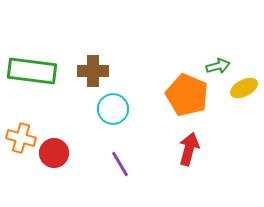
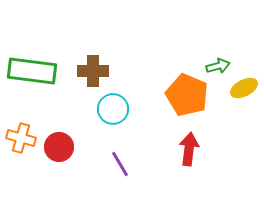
red arrow: rotated 8 degrees counterclockwise
red circle: moved 5 px right, 6 px up
